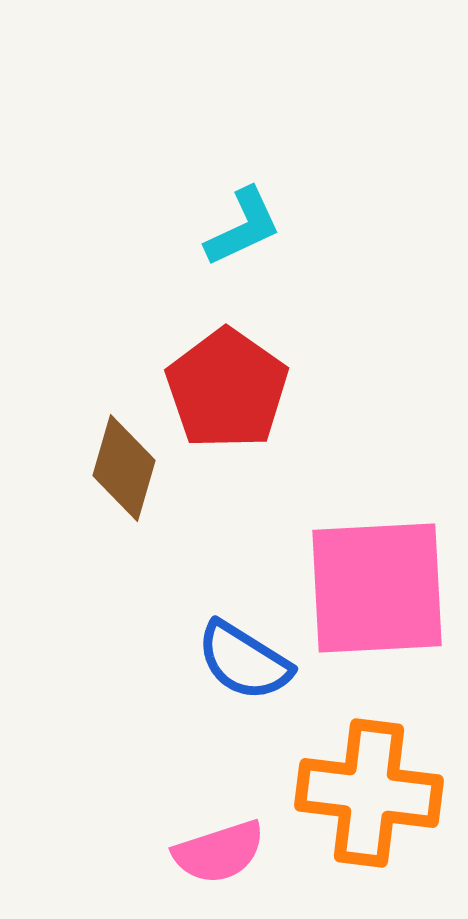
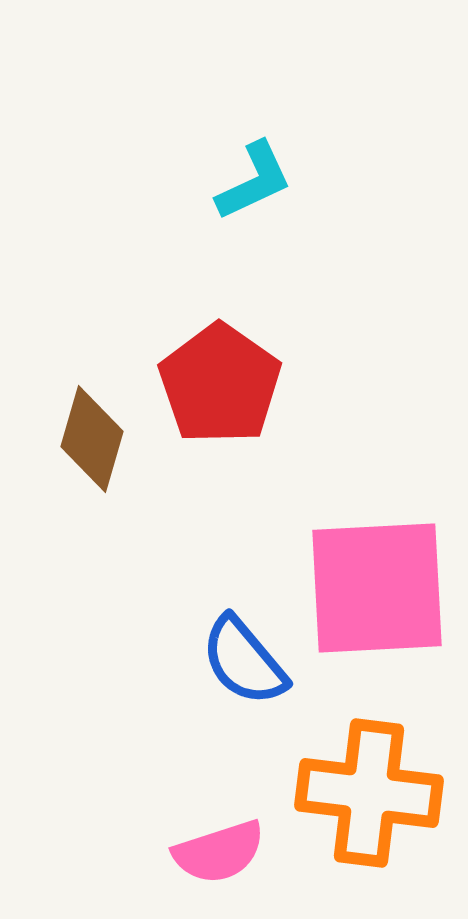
cyan L-shape: moved 11 px right, 46 px up
red pentagon: moved 7 px left, 5 px up
brown diamond: moved 32 px left, 29 px up
blue semicircle: rotated 18 degrees clockwise
